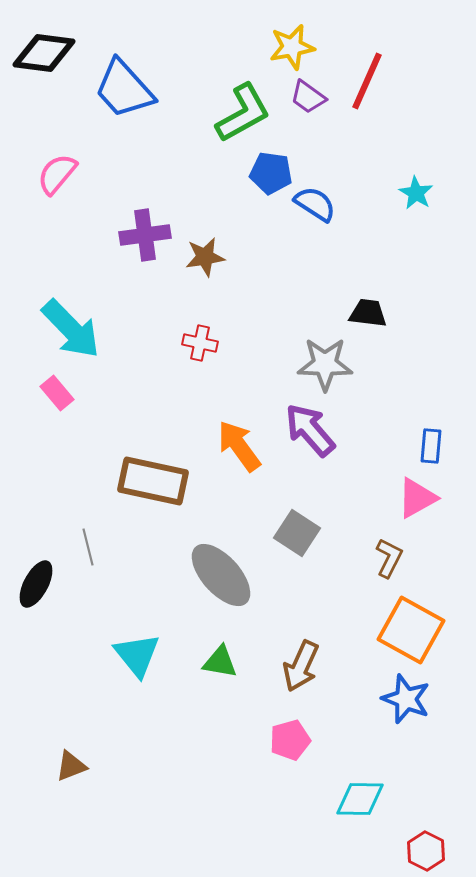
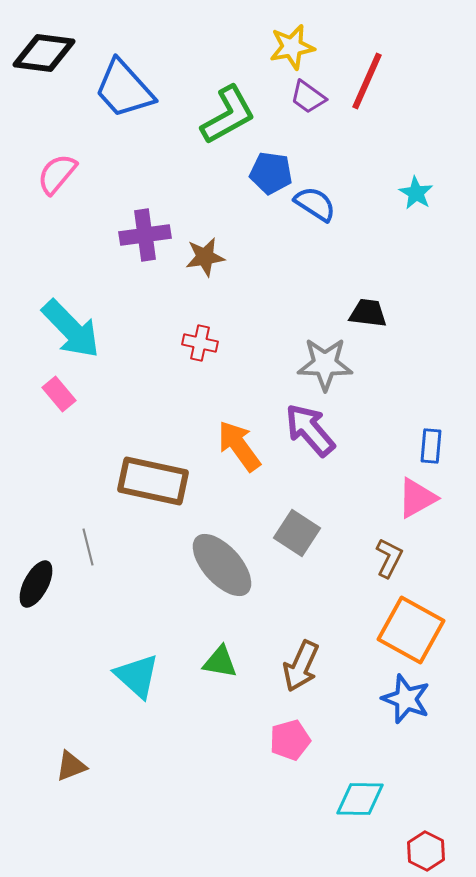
green L-shape: moved 15 px left, 2 px down
pink rectangle: moved 2 px right, 1 px down
gray ellipse: moved 1 px right, 10 px up
cyan triangle: moved 21 px down; rotated 9 degrees counterclockwise
